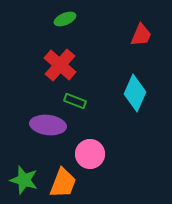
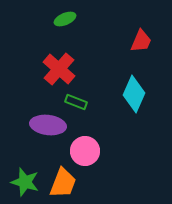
red trapezoid: moved 6 px down
red cross: moved 1 px left, 4 px down
cyan diamond: moved 1 px left, 1 px down
green rectangle: moved 1 px right, 1 px down
pink circle: moved 5 px left, 3 px up
green star: moved 1 px right, 2 px down
